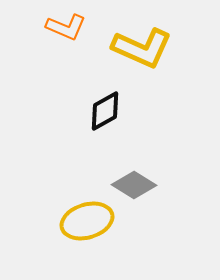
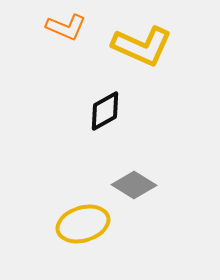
yellow L-shape: moved 2 px up
yellow ellipse: moved 4 px left, 3 px down
